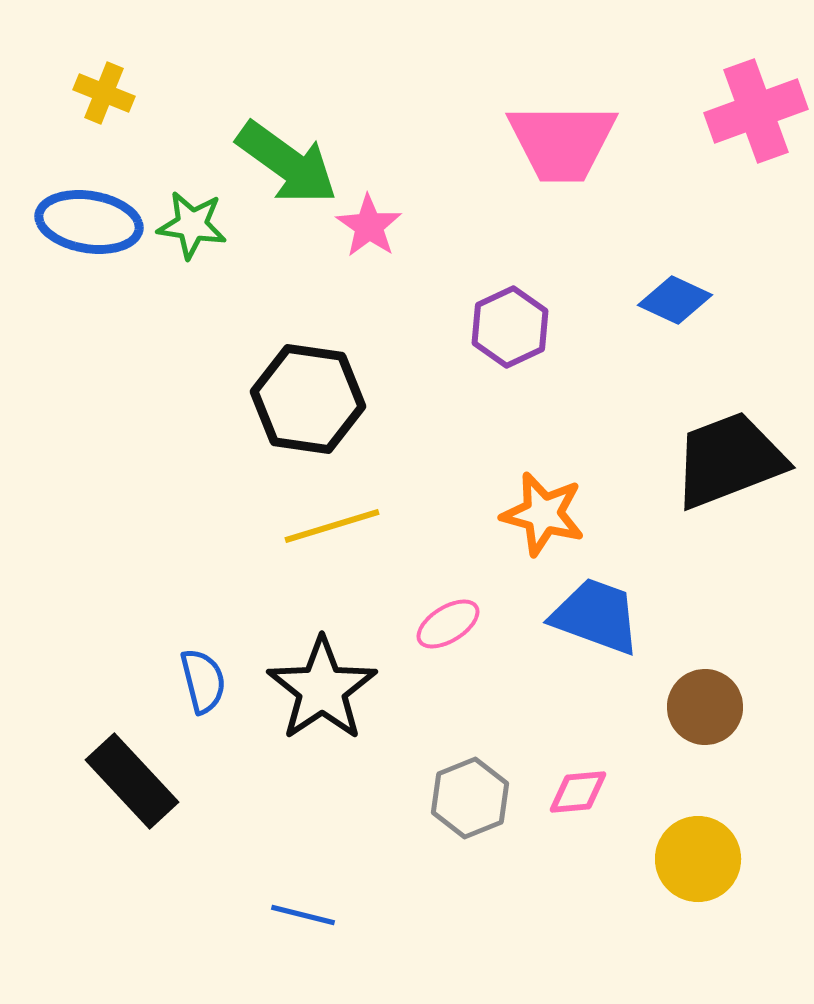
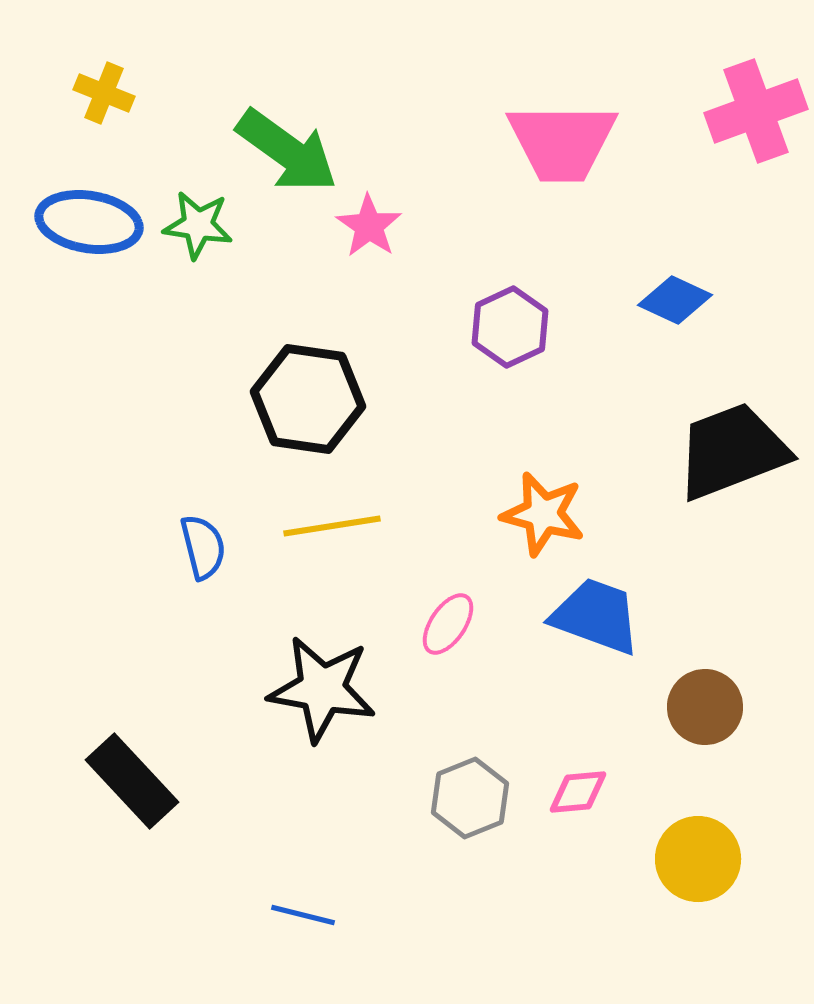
green arrow: moved 12 px up
green star: moved 6 px right
black trapezoid: moved 3 px right, 9 px up
yellow line: rotated 8 degrees clockwise
pink ellipse: rotated 24 degrees counterclockwise
blue semicircle: moved 134 px up
black star: rotated 28 degrees counterclockwise
